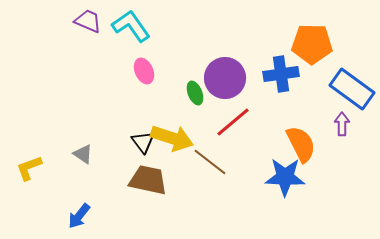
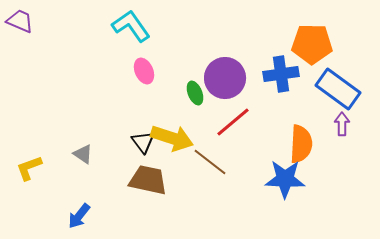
purple trapezoid: moved 68 px left
blue rectangle: moved 14 px left
orange semicircle: rotated 30 degrees clockwise
blue star: moved 2 px down
